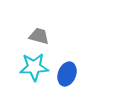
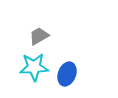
gray trapezoid: rotated 45 degrees counterclockwise
